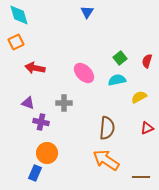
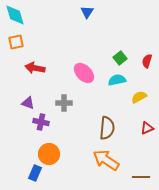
cyan diamond: moved 4 px left
orange square: rotated 14 degrees clockwise
orange circle: moved 2 px right, 1 px down
